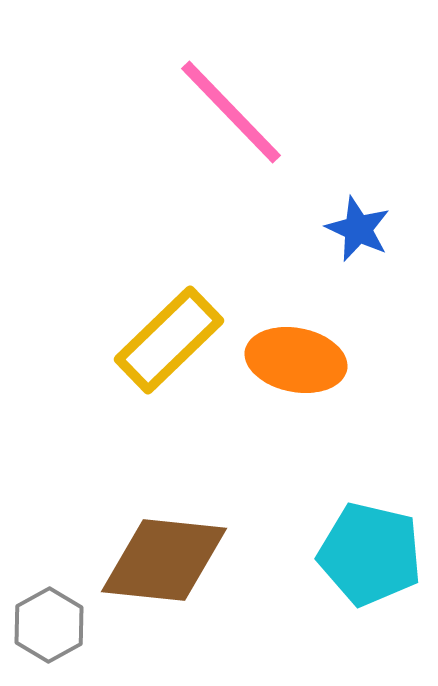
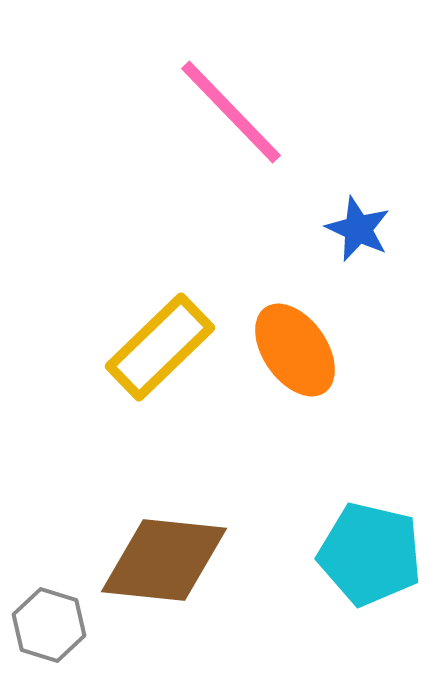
yellow rectangle: moved 9 px left, 7 px down
orange ellipse: moved 1 px left, 10 px up; rotated 44 degrees clockwise
gray hexagon: rotated 14 degrees counterclockwise
